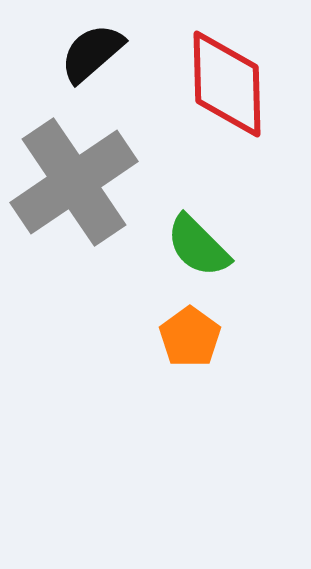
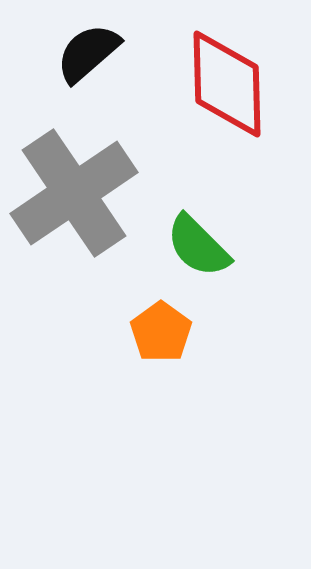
black semicircle: moved 4 px left
gray cross: moved 11 px down
orange pentagon: moved 29 px left, 5 px up
